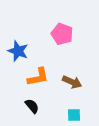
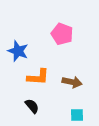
orange L-shape: rotated 15 degrees clockwise
brown arrow: rotated 12 degrees counterclockwise
cyan square: moved 3 px right
